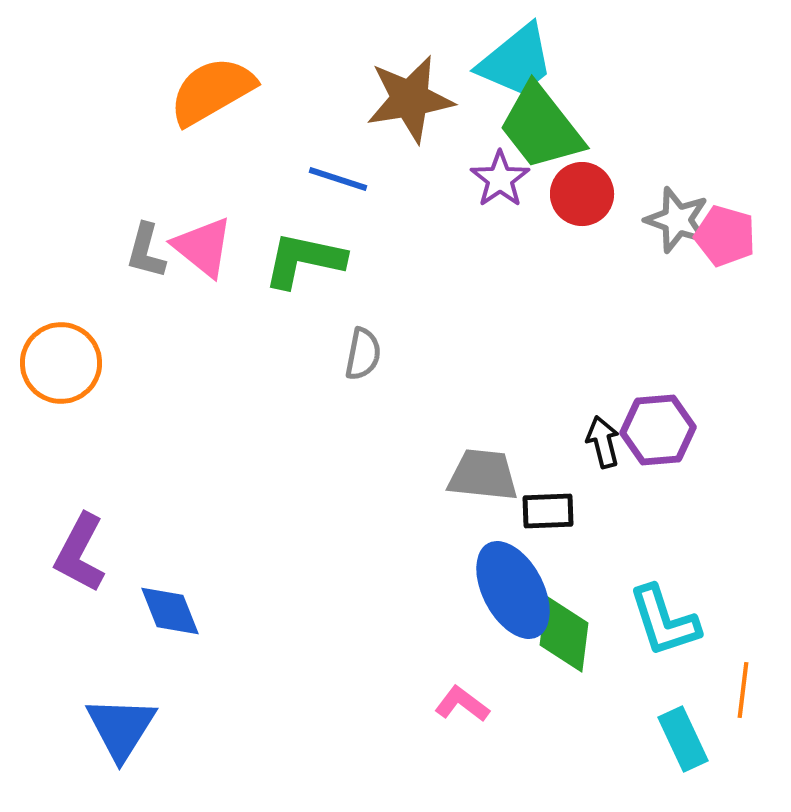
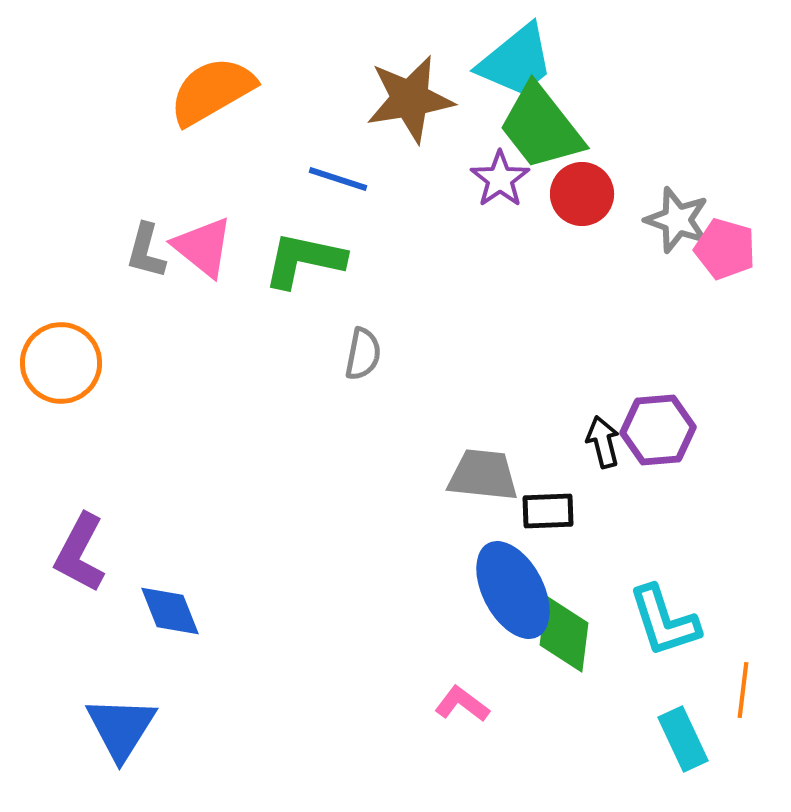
pink pentagon: moved 13 px down
